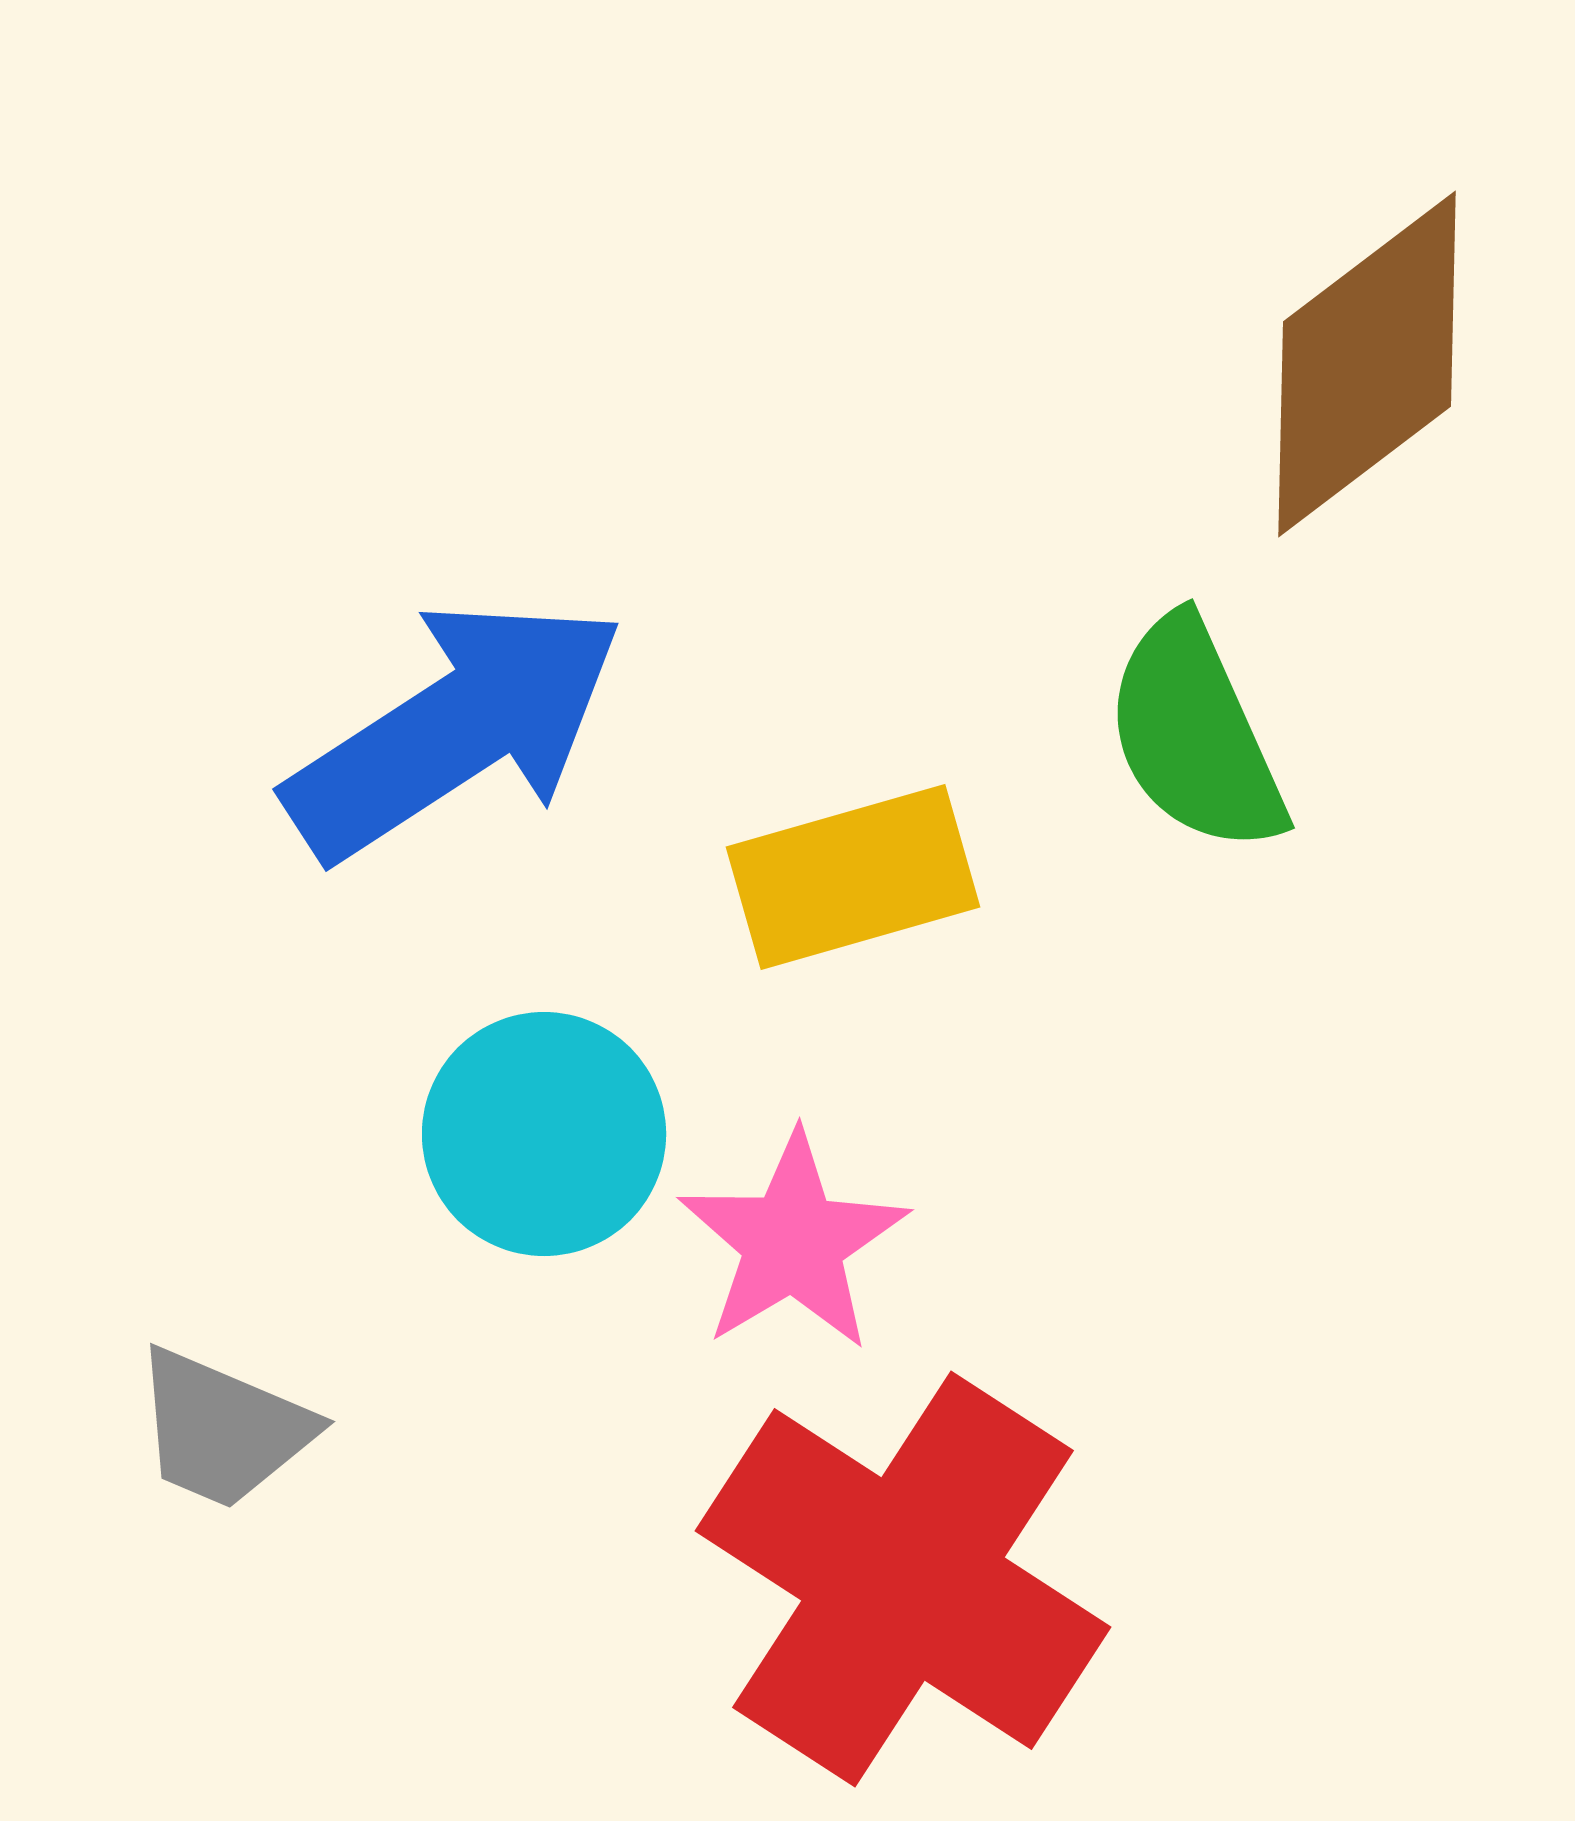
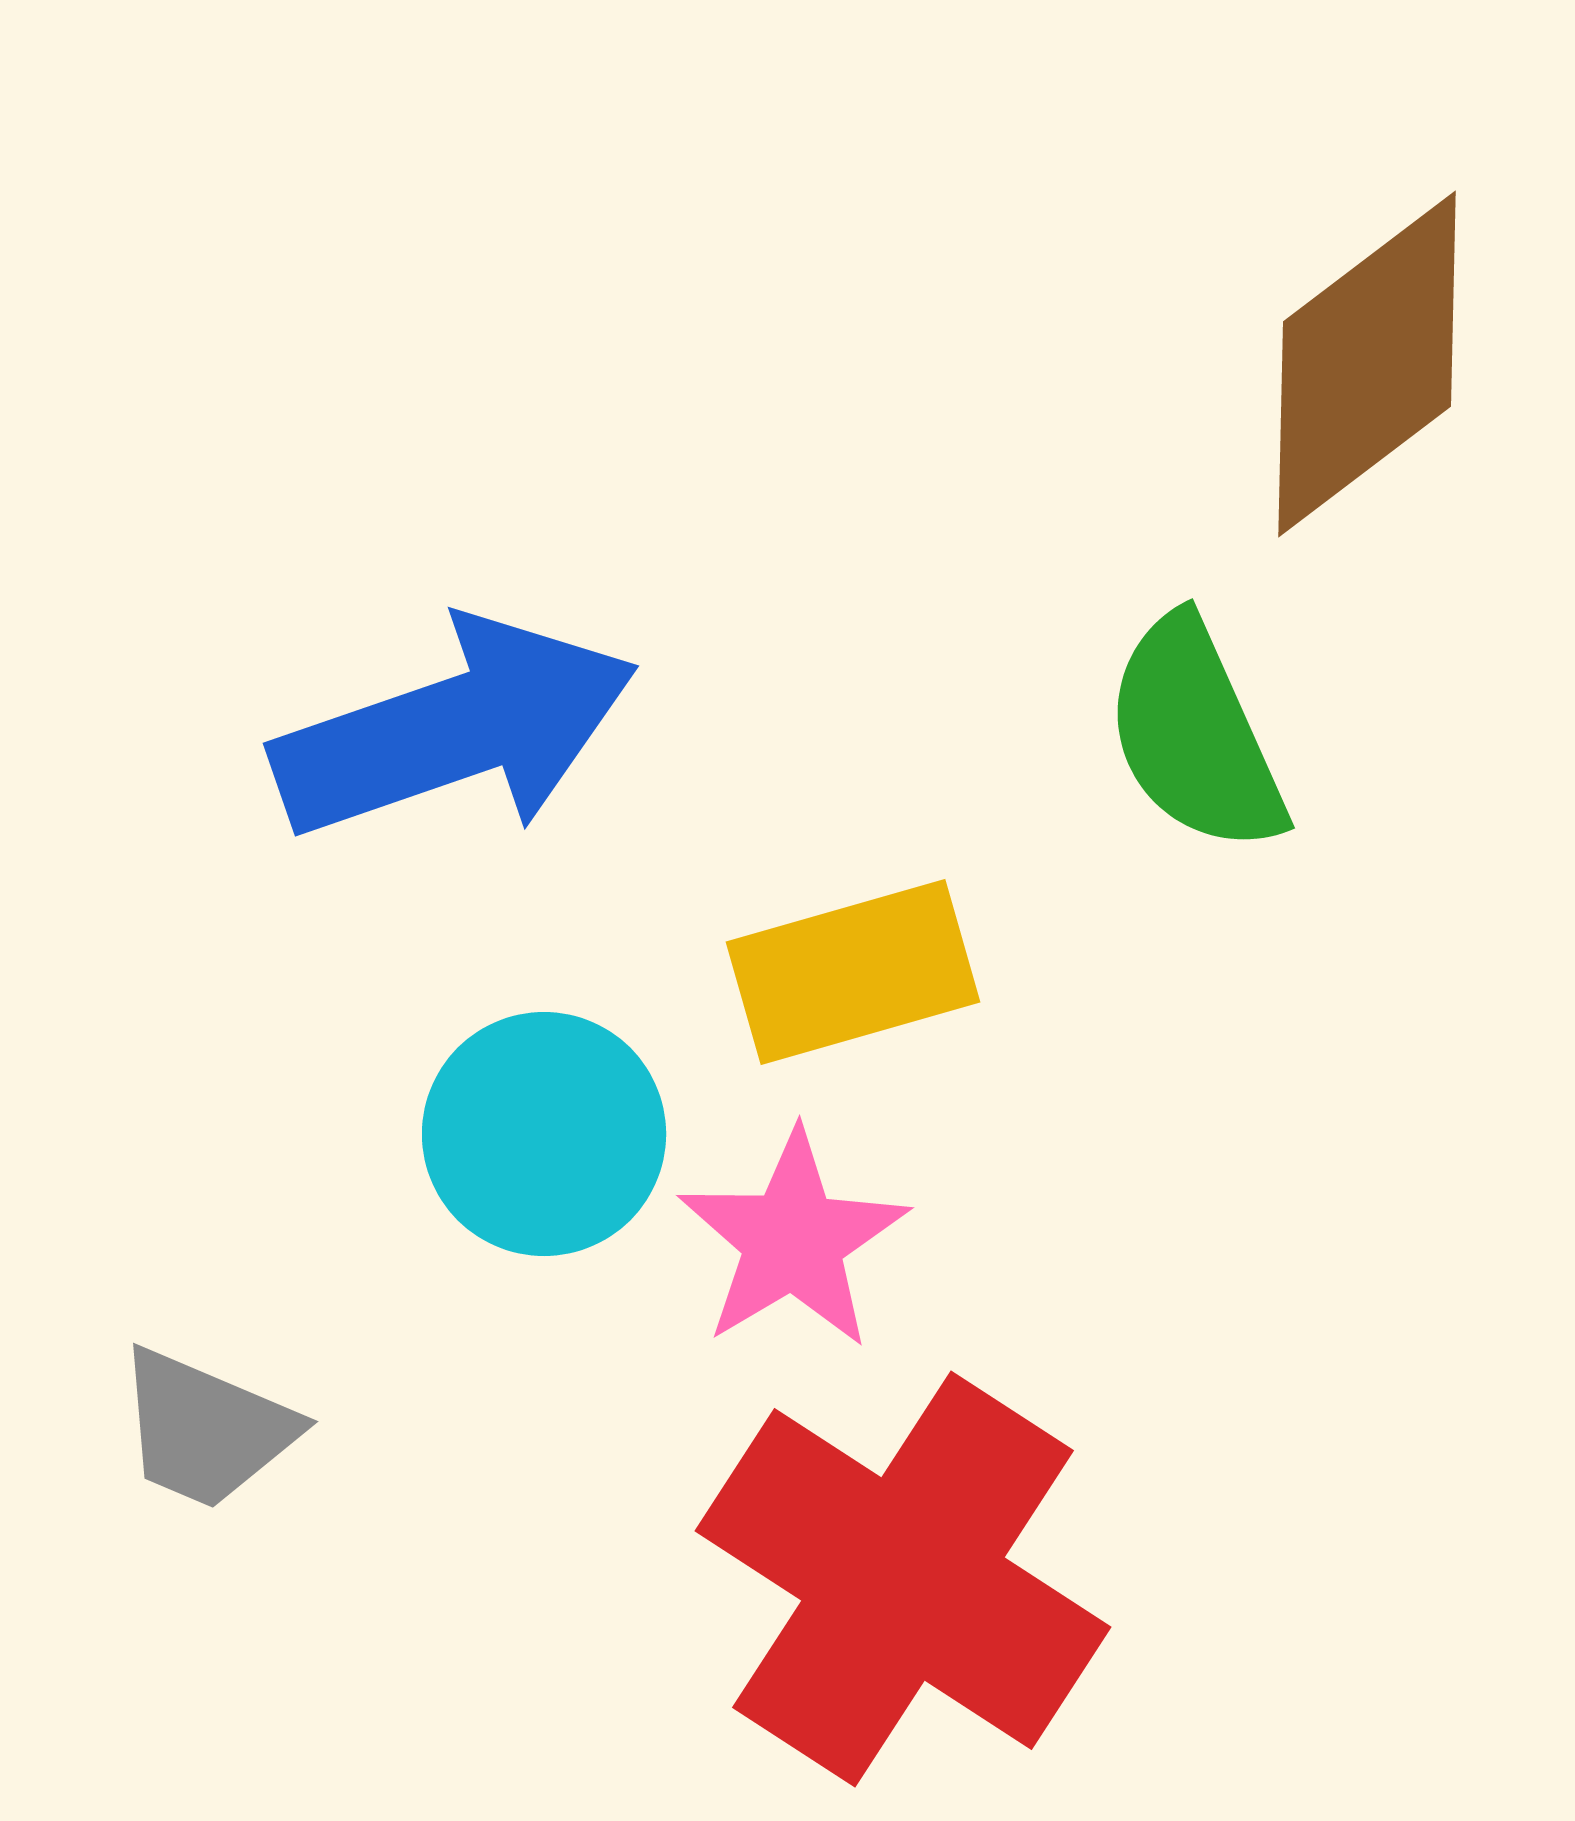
blue arrow: rotated 14 degrees clockwise
yellow rectangle: moved 95 px down
pink star: moved 2 px up
gray trapezoid: moved 17 px left
